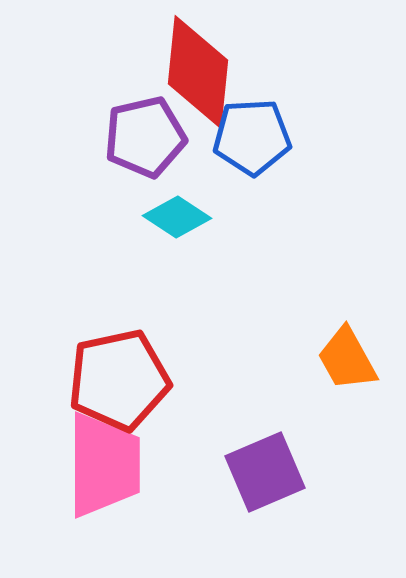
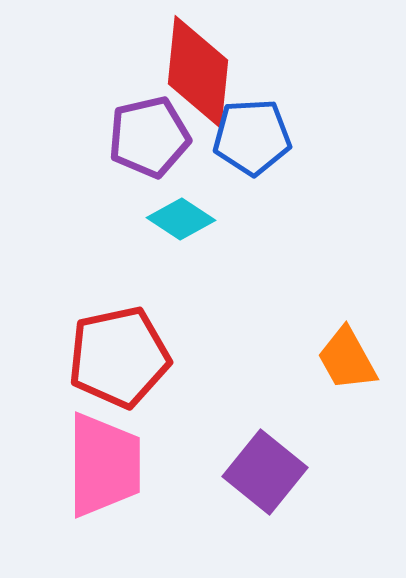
purple pentagon: moved 4 px right
cyan diamond: moved 4 px right, 2 px down
red pentagon: moved 23 px up
purple square: rotated 28 degrees counterclockwise
